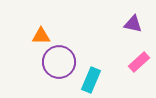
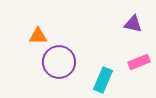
orange triangle: moved 3 px left
pink rectangle: rotated 20 degrees clockwise
cyan rectangle: moved 12 px right
